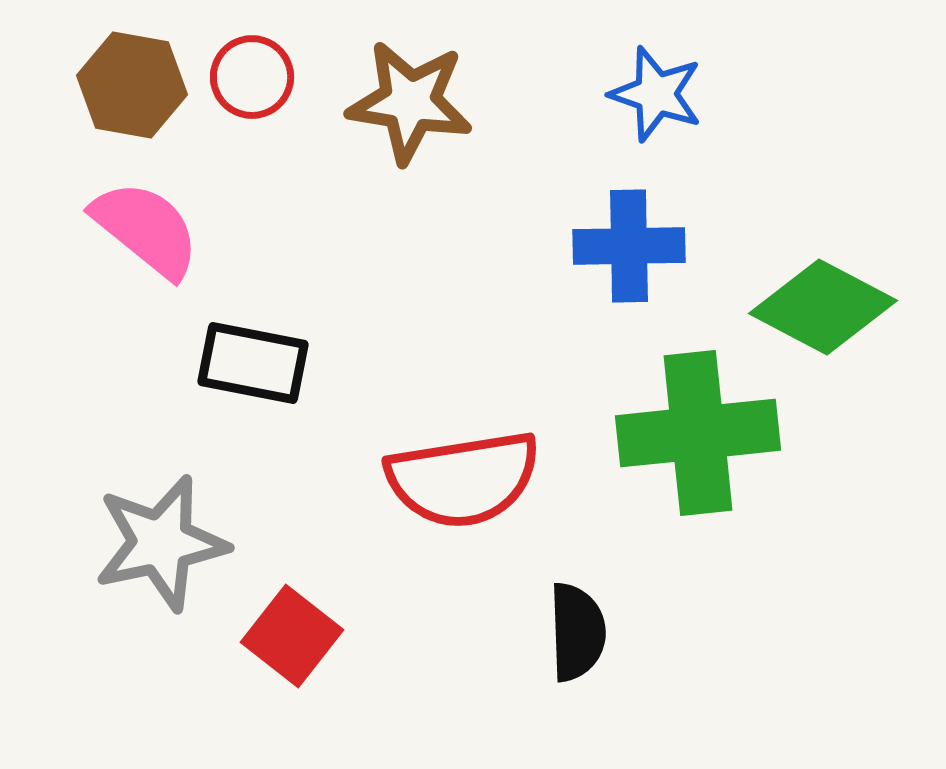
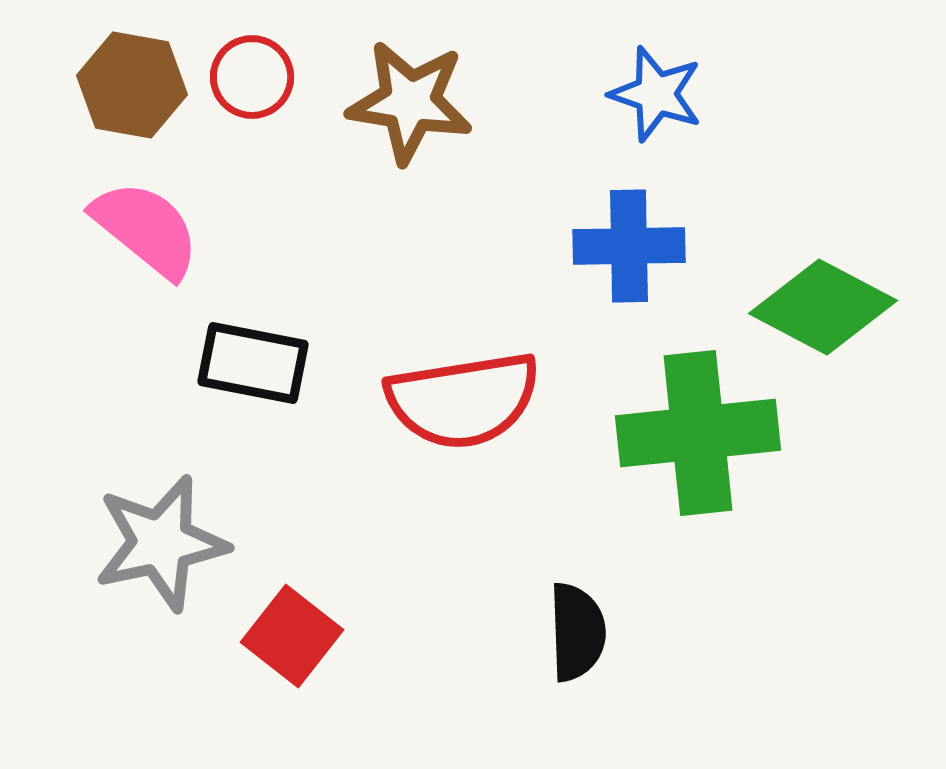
red semicircle: moved 79 px up
